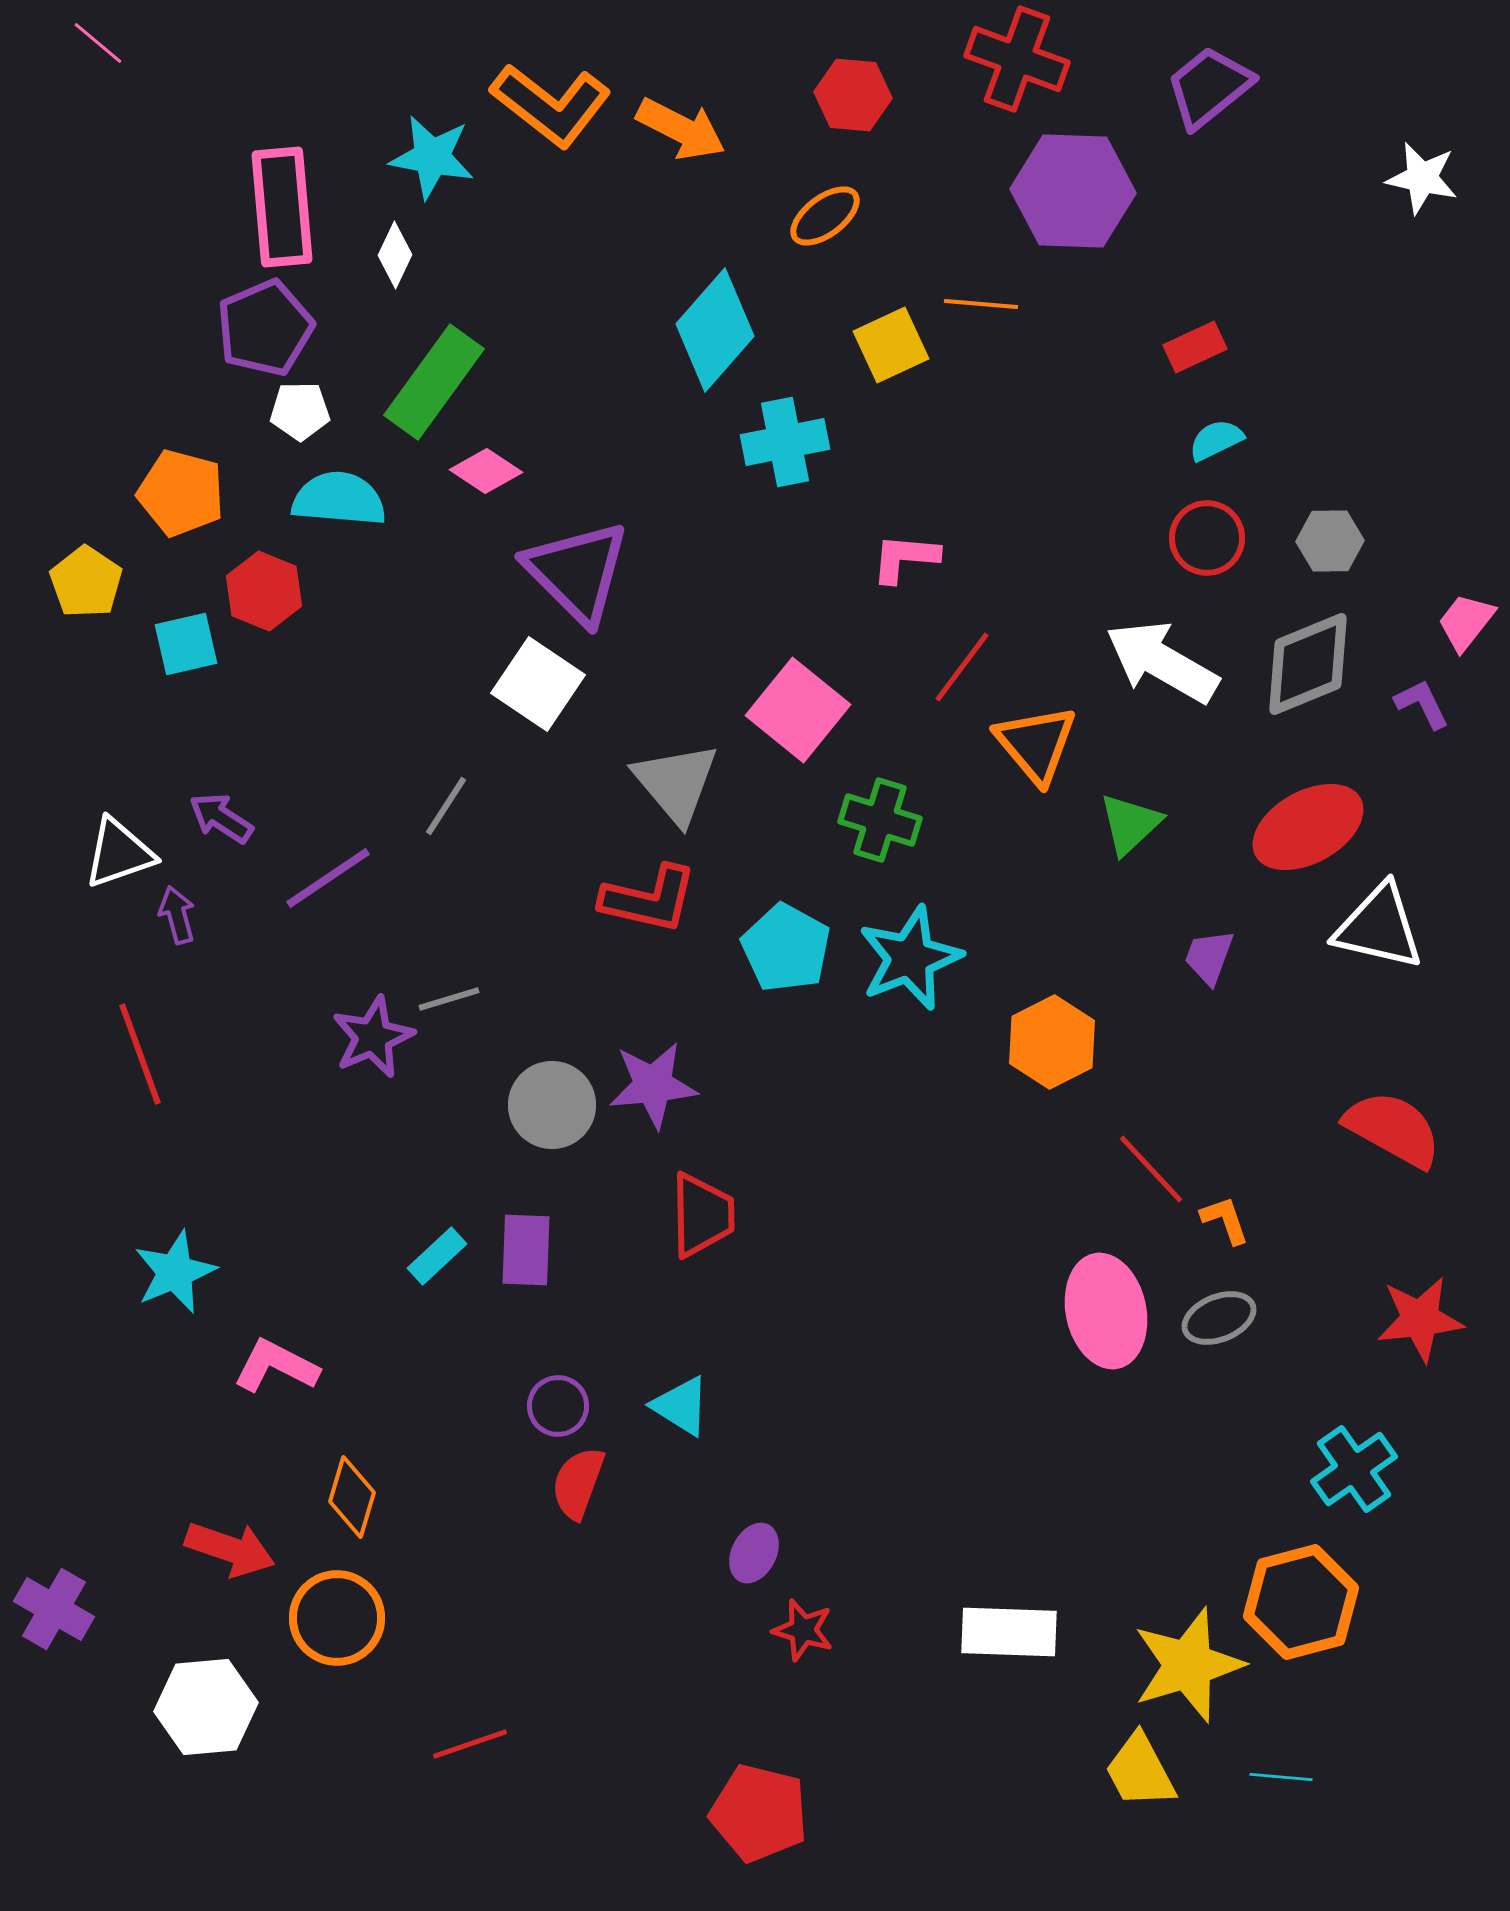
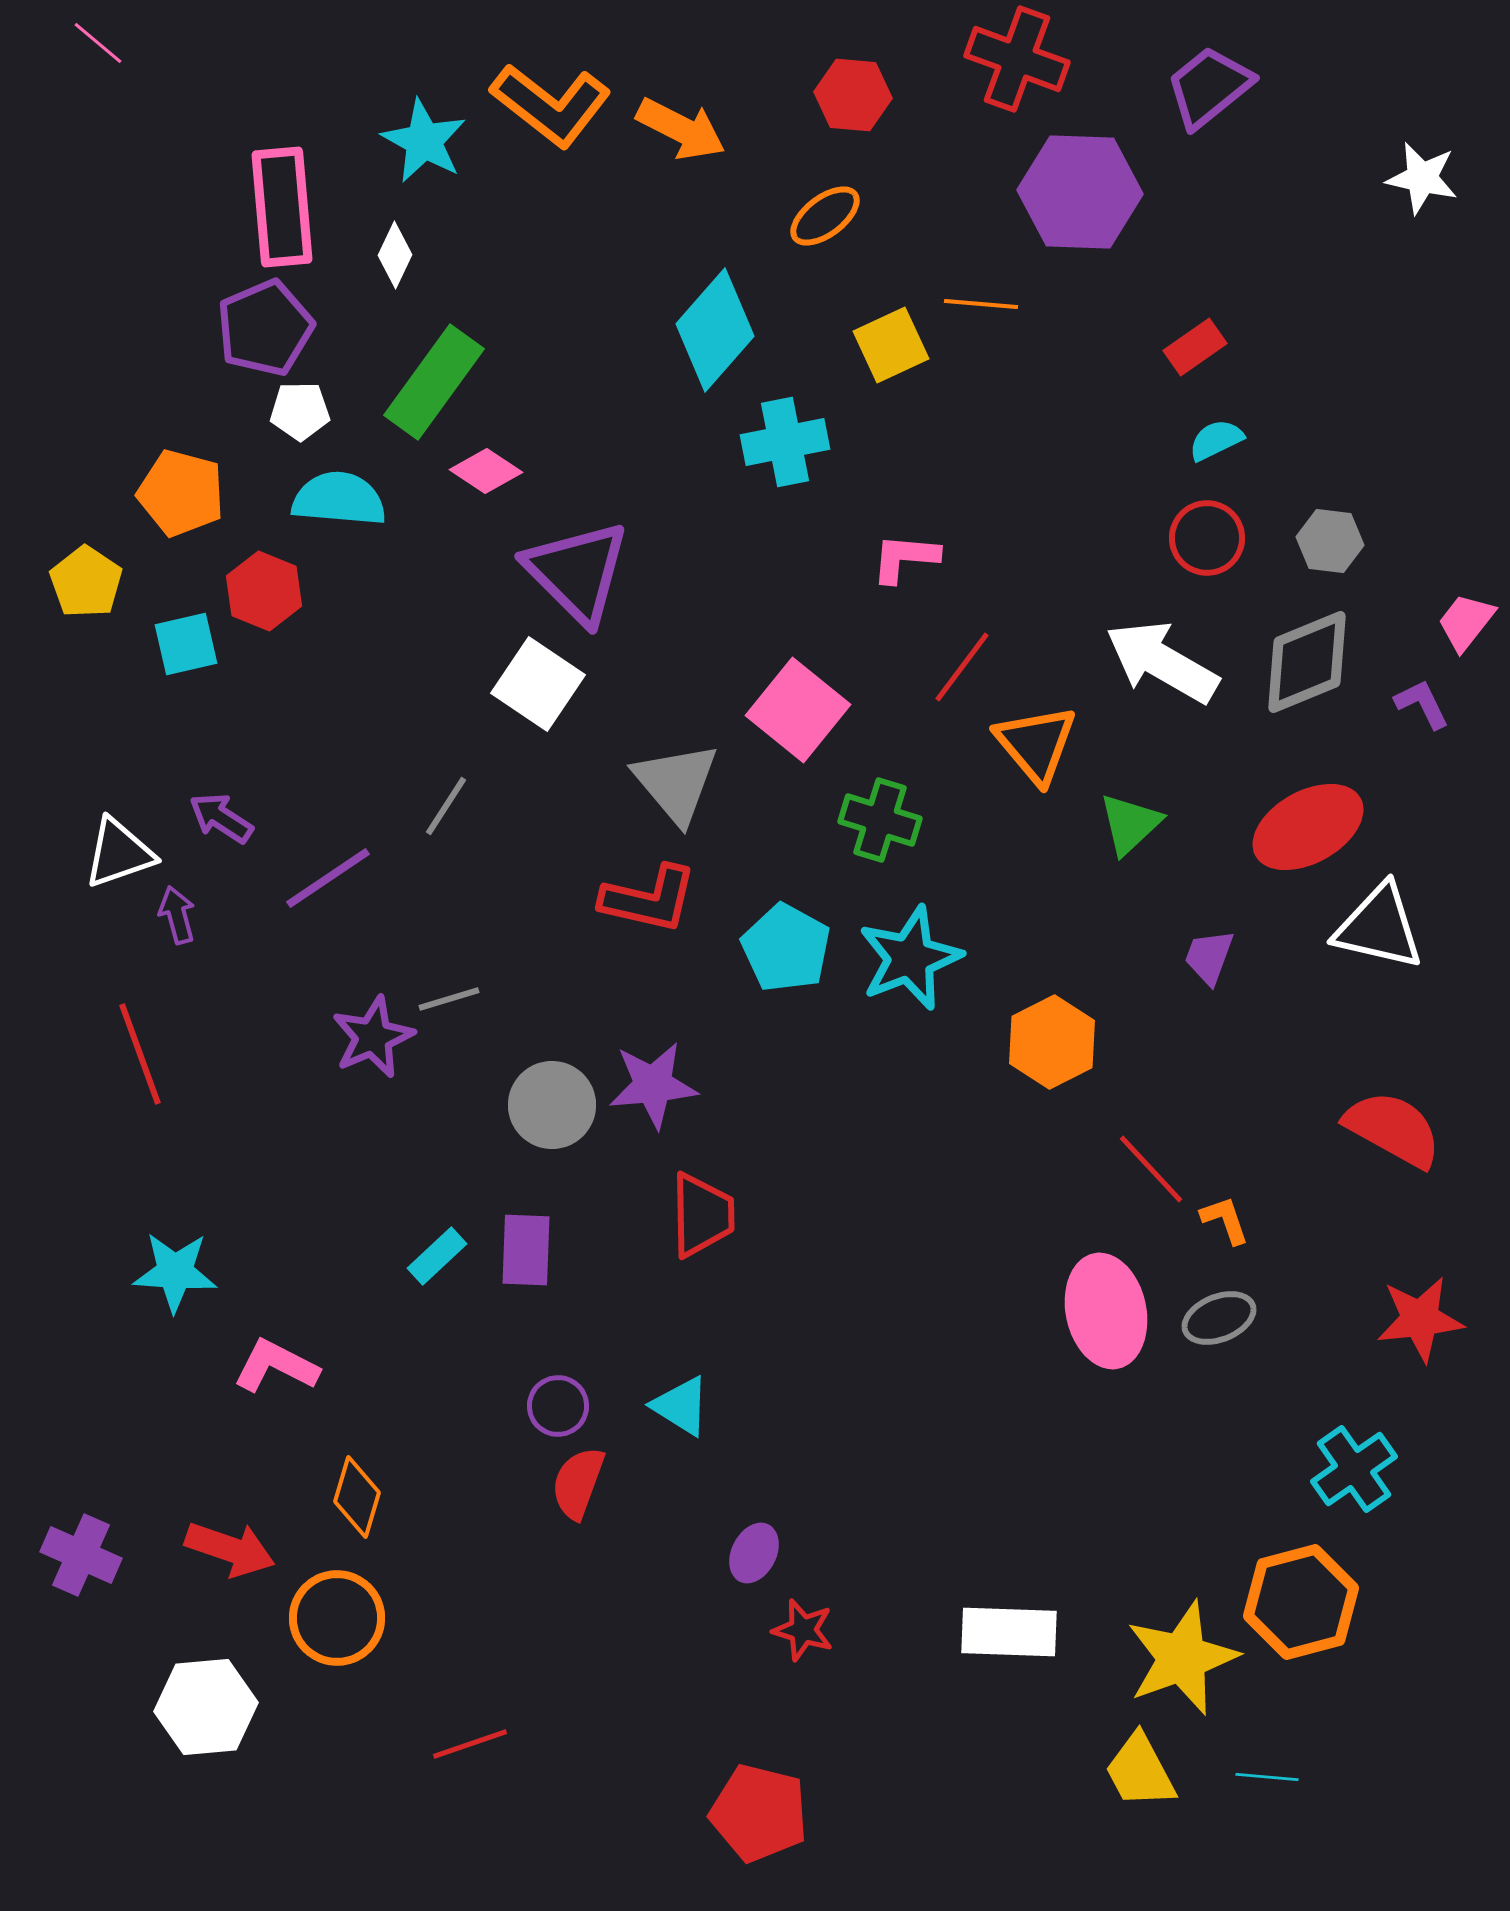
cyan star at (432, 157): moved 8 px left, 16 px up; rotated 18 degrees clockwise
purple hexagon at (1073, 191): moved 7 px right, 1 px down
red rectangle at (1195, 347): rotated 10 degrees counterclockwise
gray hexagon at (1330, 541): rotated 8 degrees clockwise
gray diamond at (1308, 664): moved 1 px left, 2 px up
cyan star at (175, 1272): rotated 26 degrees clockwise
orange diamond at (352, 1497): moved 5 px right
purple cross at (54, 1609): moved 27 px right, 54 px up; rotated 6 degrees counterclockwise
yellow star at (1188, 1665): moved 6 px left, 7 px up; rotated 3 degrees counterclockwise
cyan line at (1281, 1777): moved 14 px left
